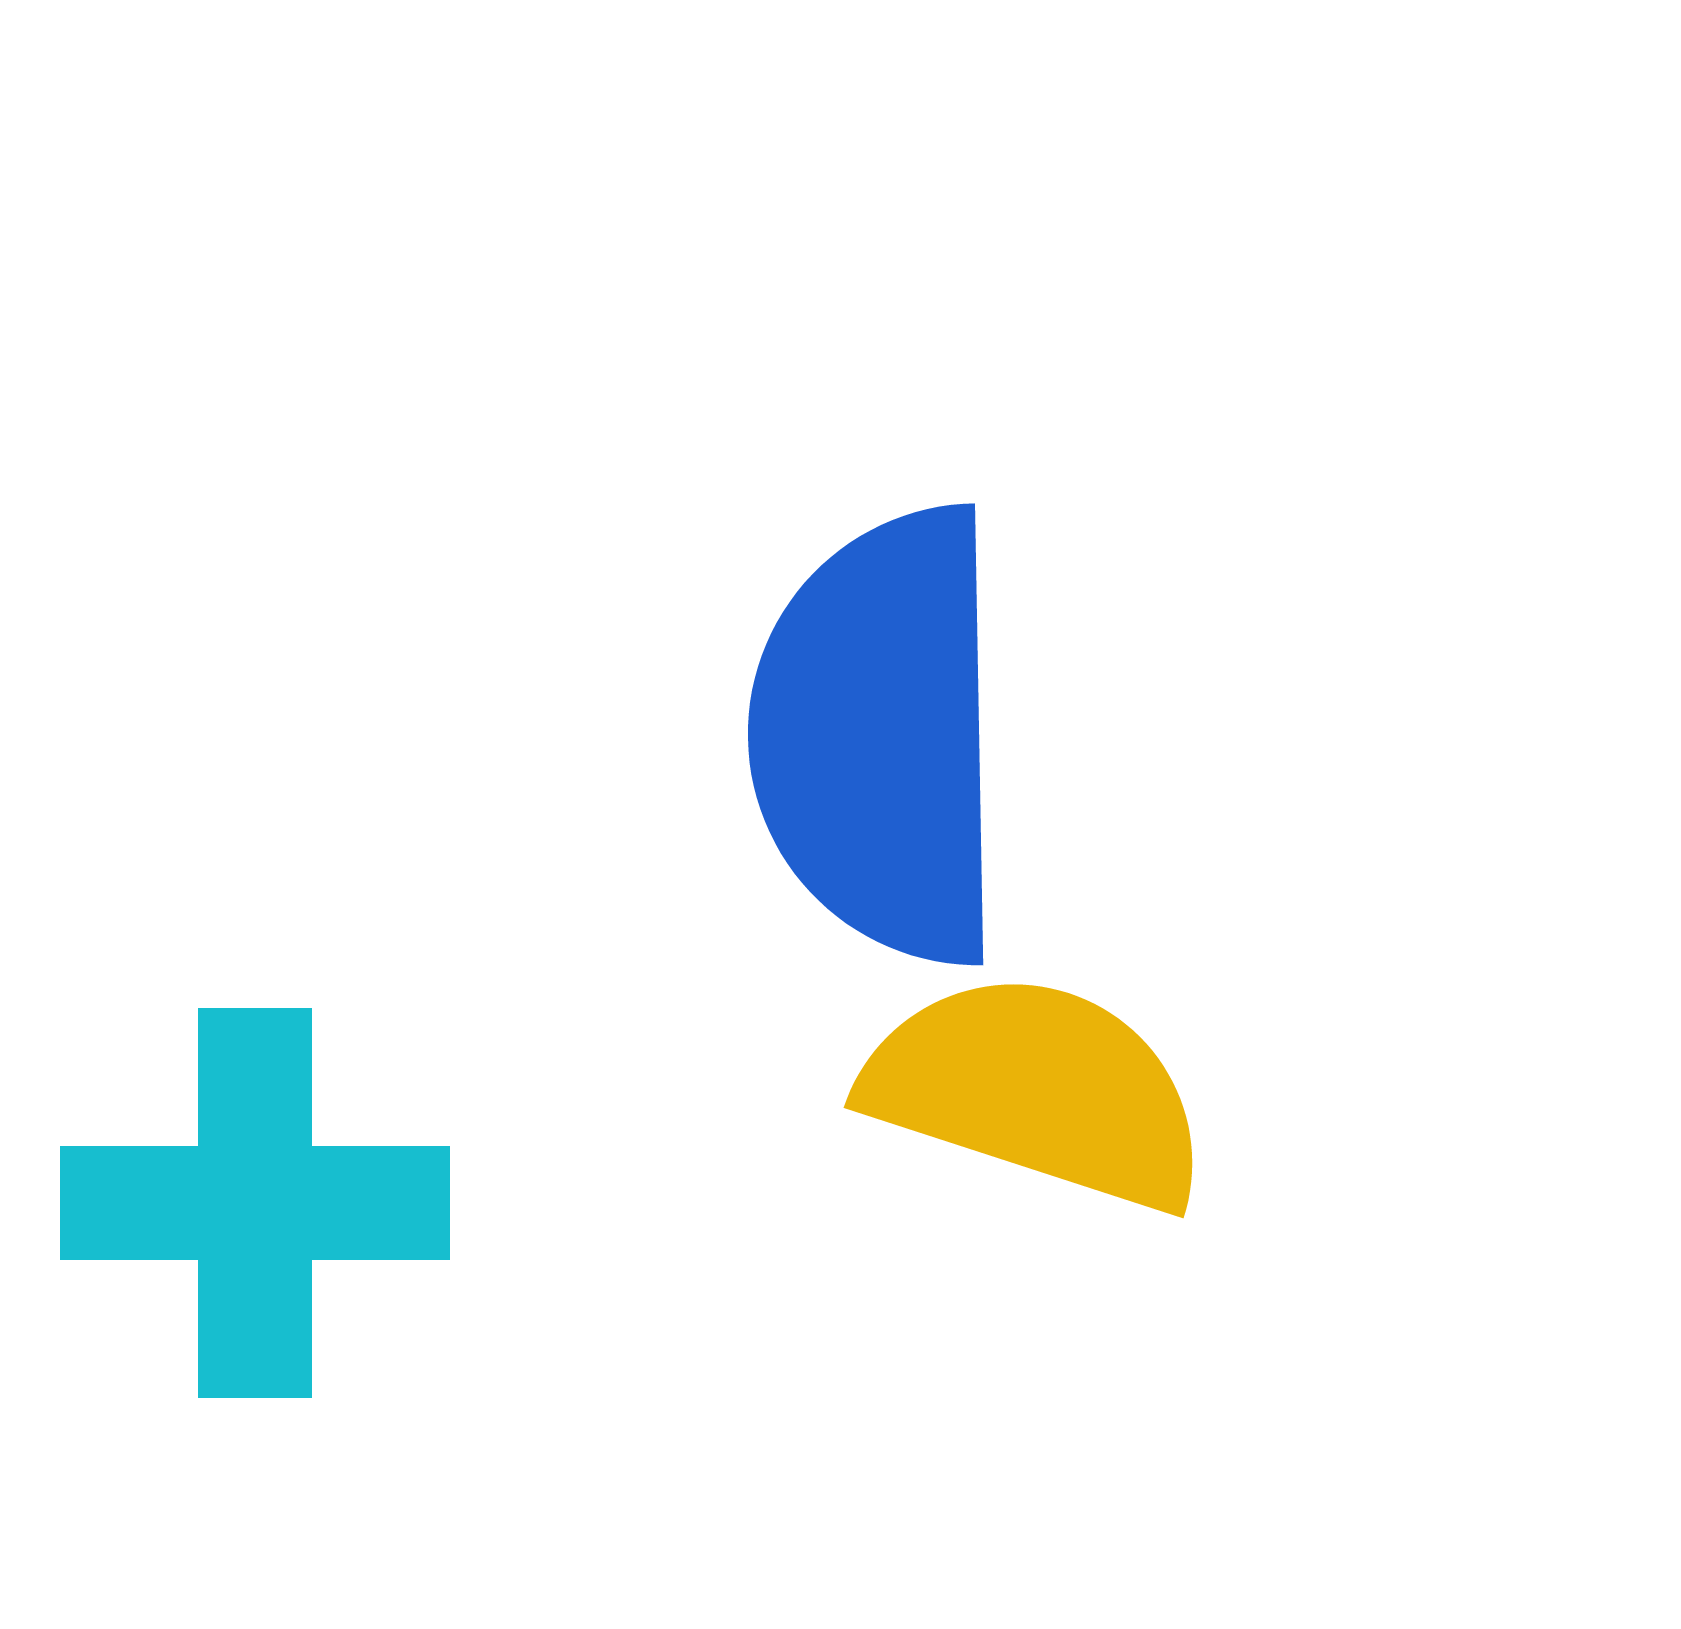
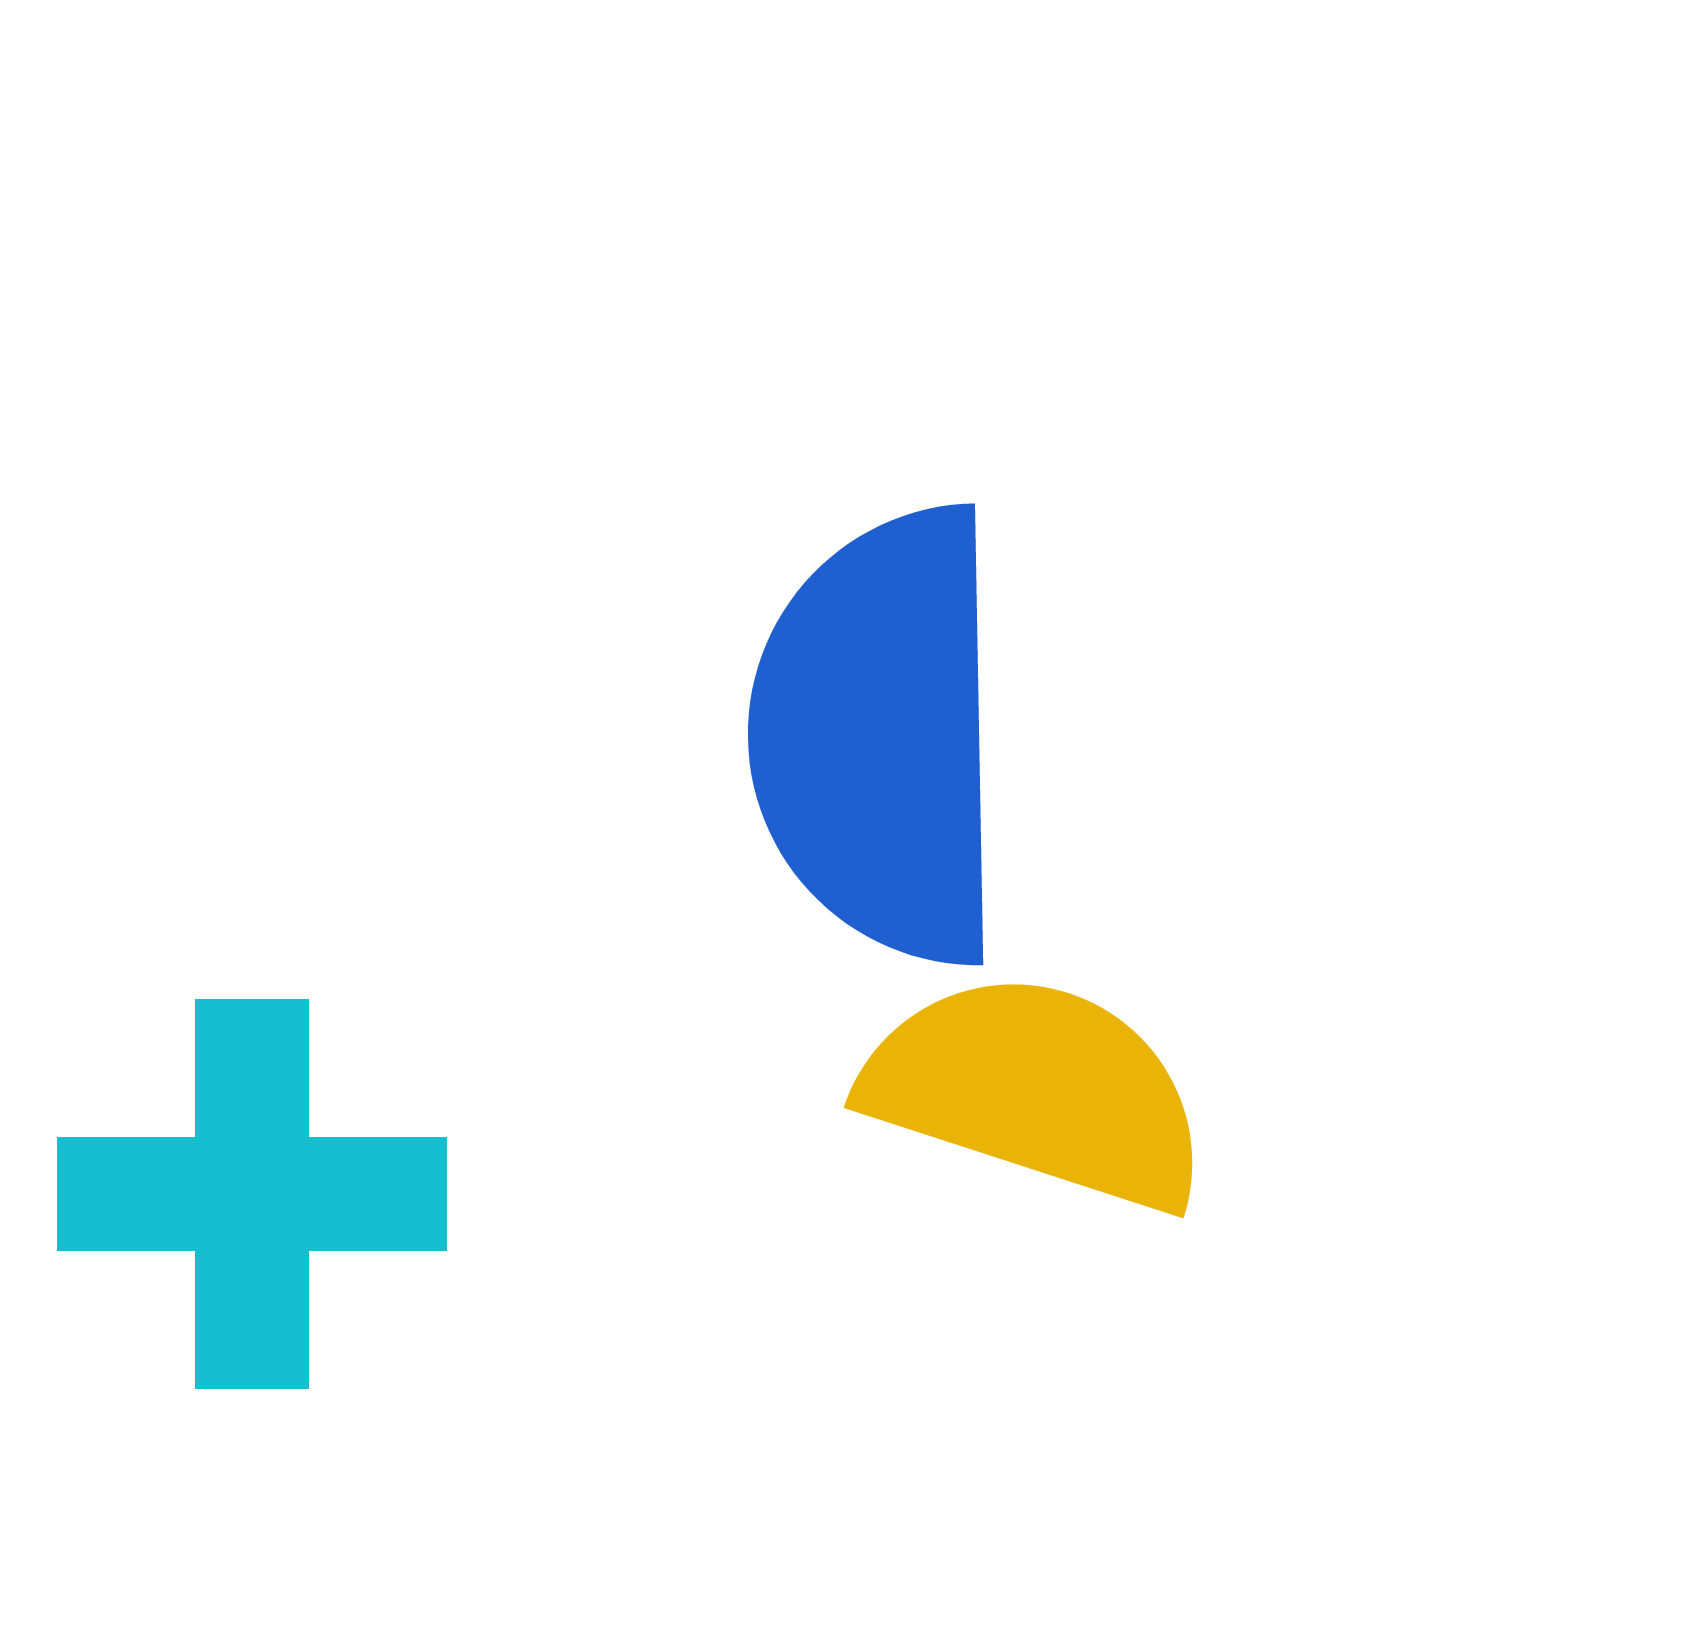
cyan cross: moved 3 px left, 9 px up
